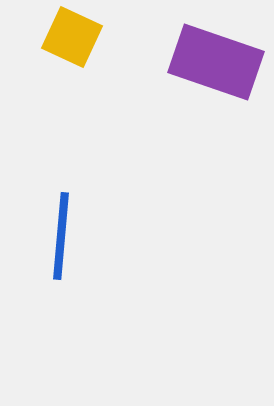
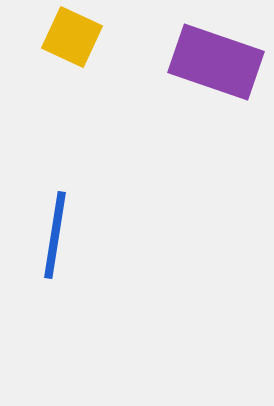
blue line: moved 6 px left, 1 px up; rotated 4 degrees clockwise
